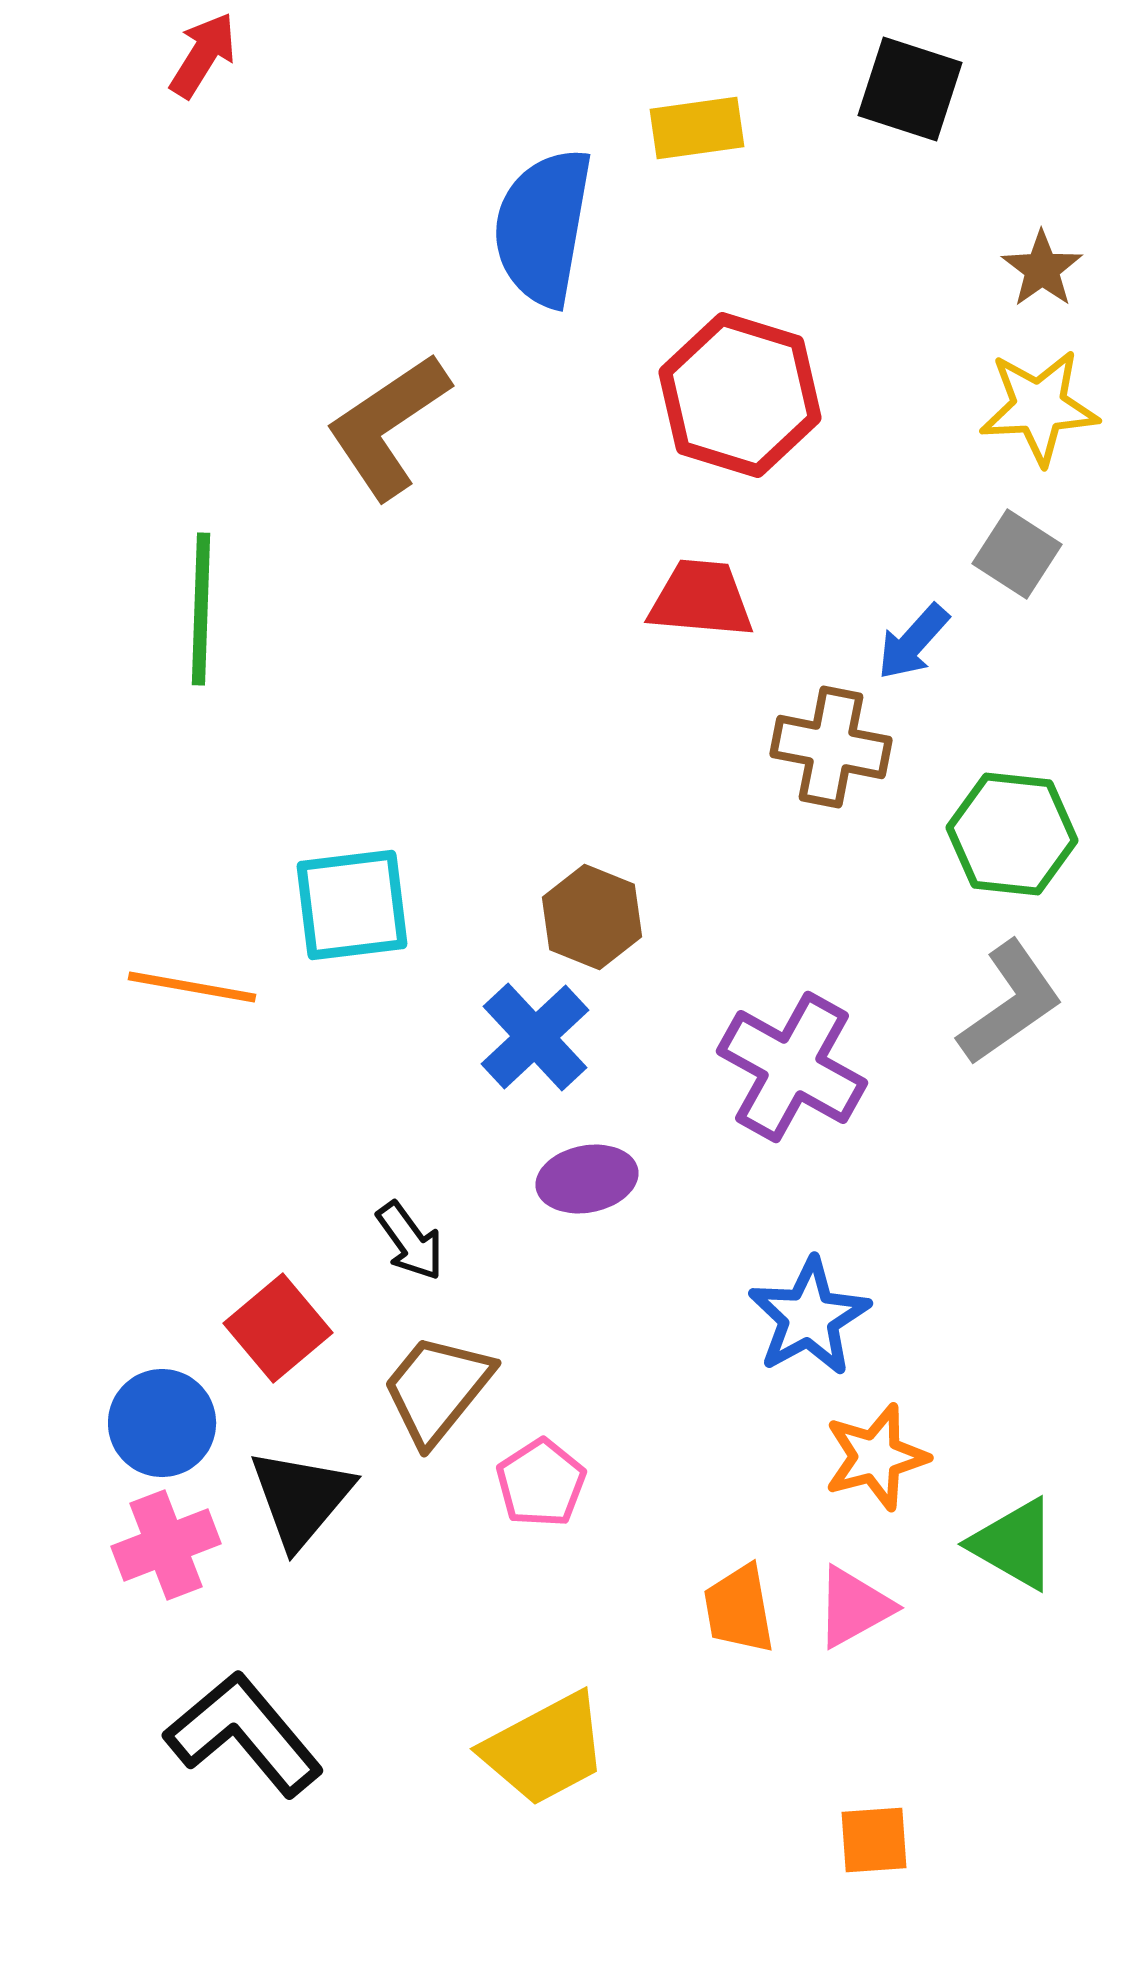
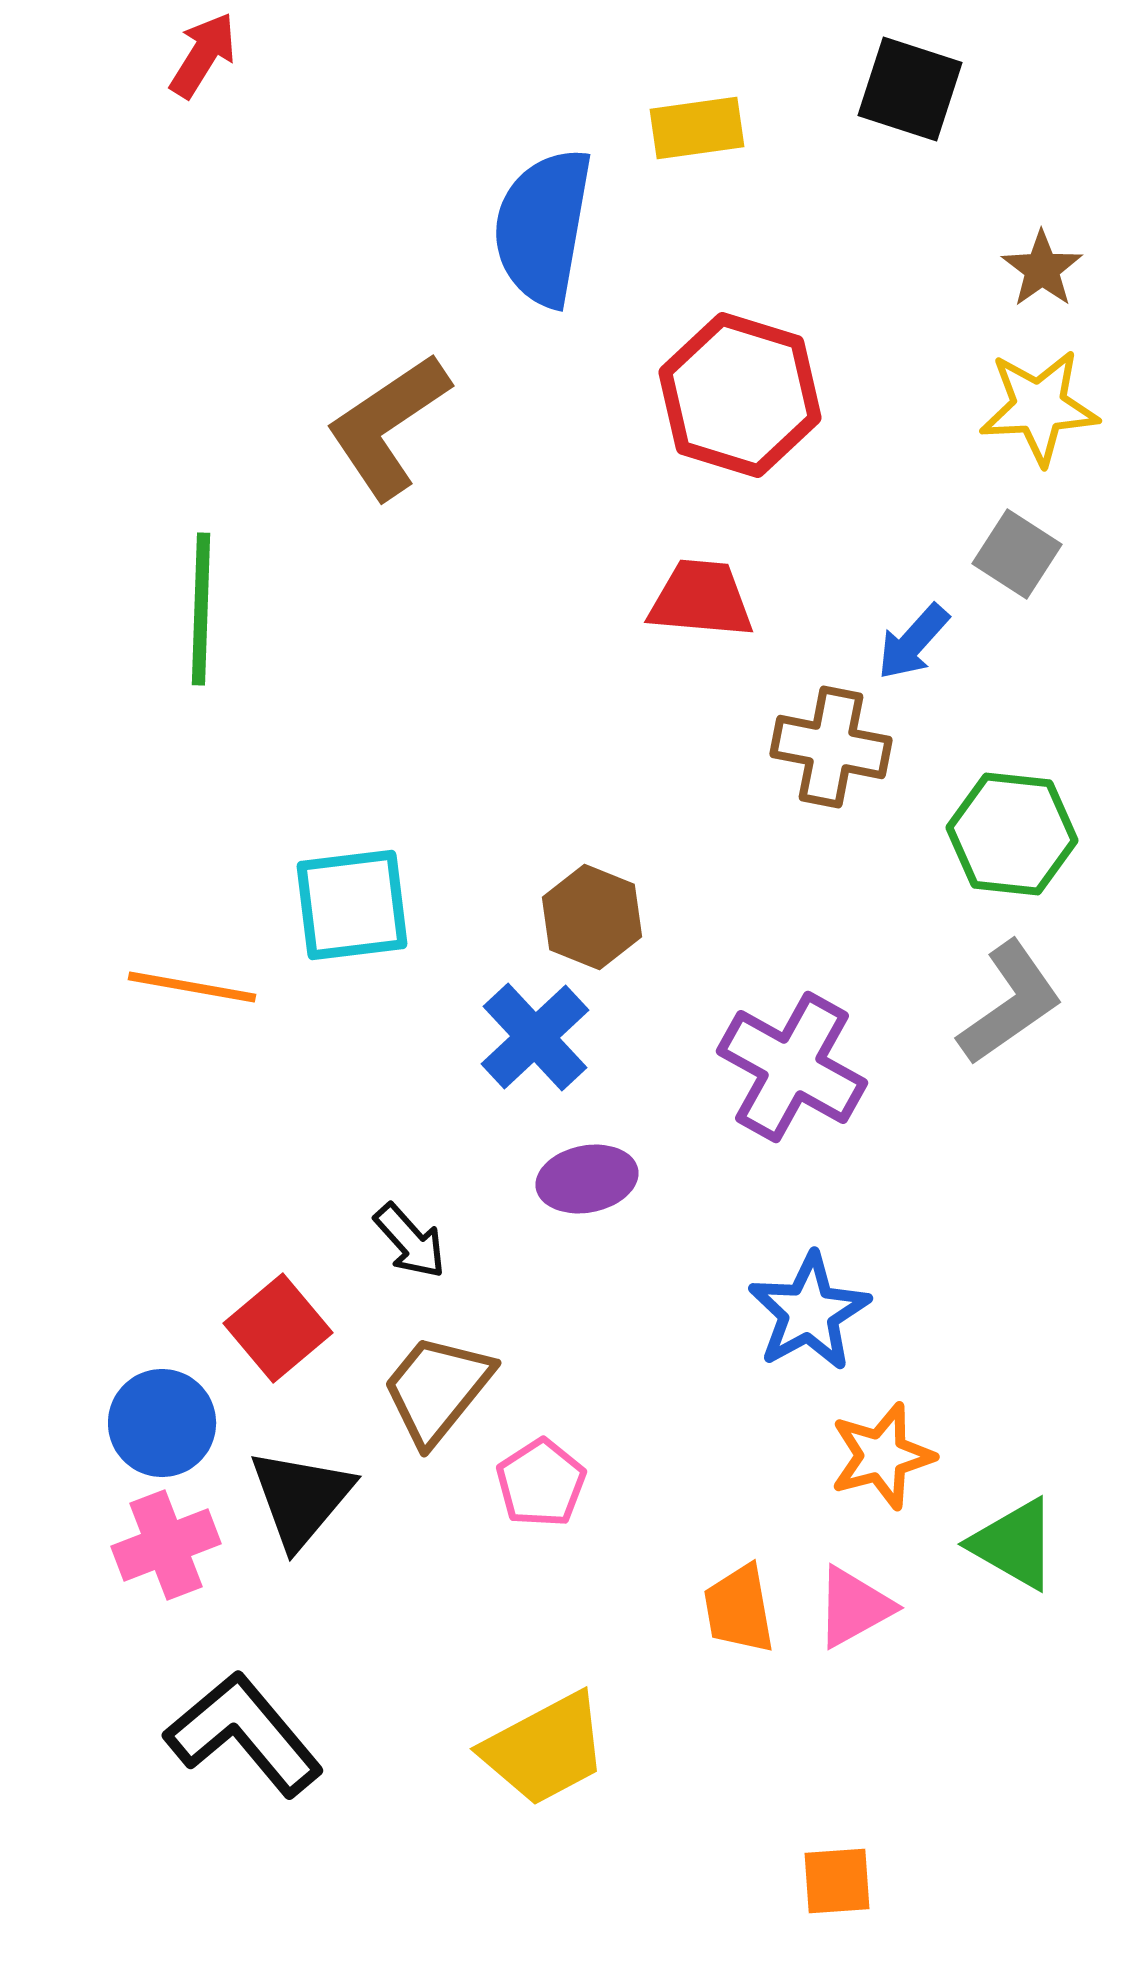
black arrow: rotated 6 degrees counterclockwise
blue star: moved 5 px up
orange star: moved 6 px right, 1 px up
orange square: moved 37 px left, 41 px down
